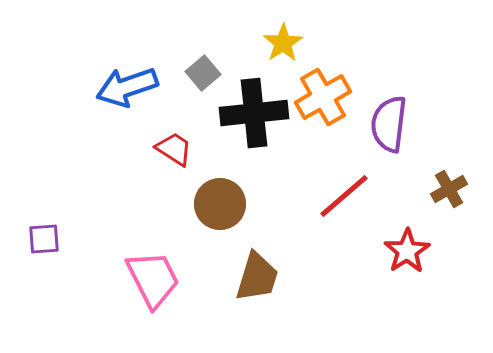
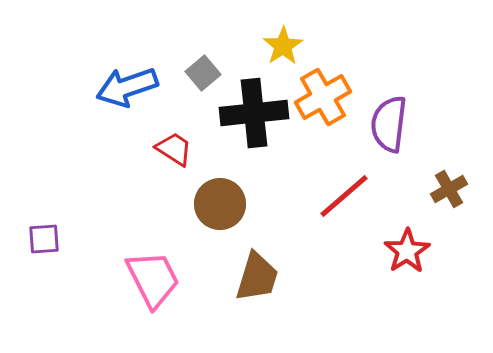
yellow star: moved 3 px down
